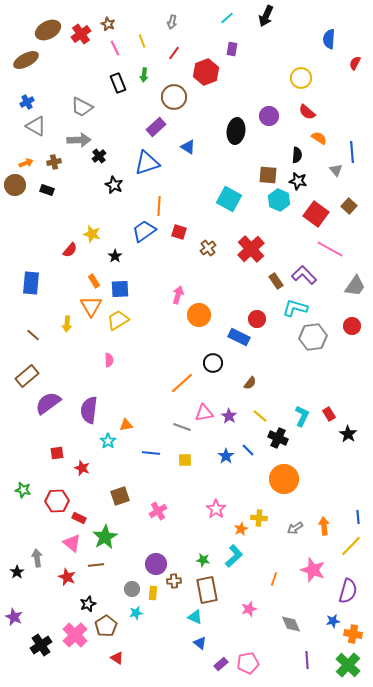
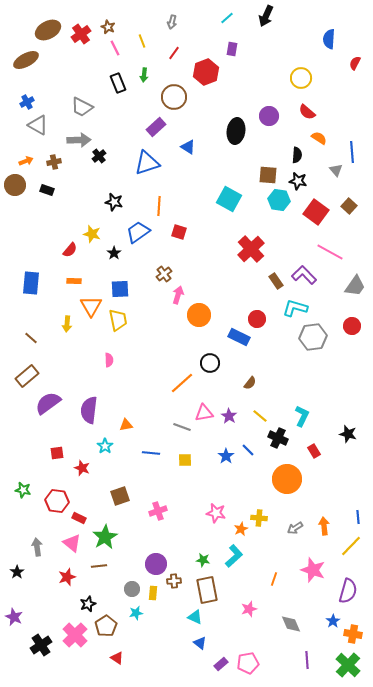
brown star at (108, 24): moved 3 px down
gray triangle at (36, 126): moved 2 px right, 1 px up
orange arrow at (26, 163): moved 2 px up
black star at (114, 185): moved 17 px down; rotated 12 degrees counterclockwise
cyan hexagon at (279, 200): rotated 15 degrees counterclockwise
red square at (316, 214): moved 2 px up
blue trapezoid at (144, 231): moved 6 px left, 1 px down
brown cross at (208, 248): moved 44 px left, 26 px down
pink line at (330, 249): moved 3 px down
black star at (115, 256): moved 1 px left, 3 px up
orange rectangle at (94, 281): moved 20 px left; rotated 56 degrees counterclockwise
yellow trapezoid at (118, 320): rotated 110 degrees clockwise
brown line at (33, 335): moved 2 px left, 3 px down
black circle at (213, 363): moved 3 px left
red rectangle at (329, 414): moved 15 px left, 37 px down
black star at (348, 434): rotated 18 degrees counterclockwise
cyan star at (108, 441): moved 3 px left, 5 px down
orange circle at (284, 479): moved 3 px right
red hexagon at (57, 501): rotated 10 degrees clockwise
pink star at (216, 509): moved 4 px down; rotated 24 degrees counterclockwise
pink cross at (158, 511): rotated 12 degrees clockwise
gray arrow at (37, 558): moved 11 px up
brown line at (96, 565): moved 3 px right, 1 px down
red star at (67, 577): rotated 30 degrees clockwise
blue star at (333, 621): rotated 24 degrees counterclockwise
